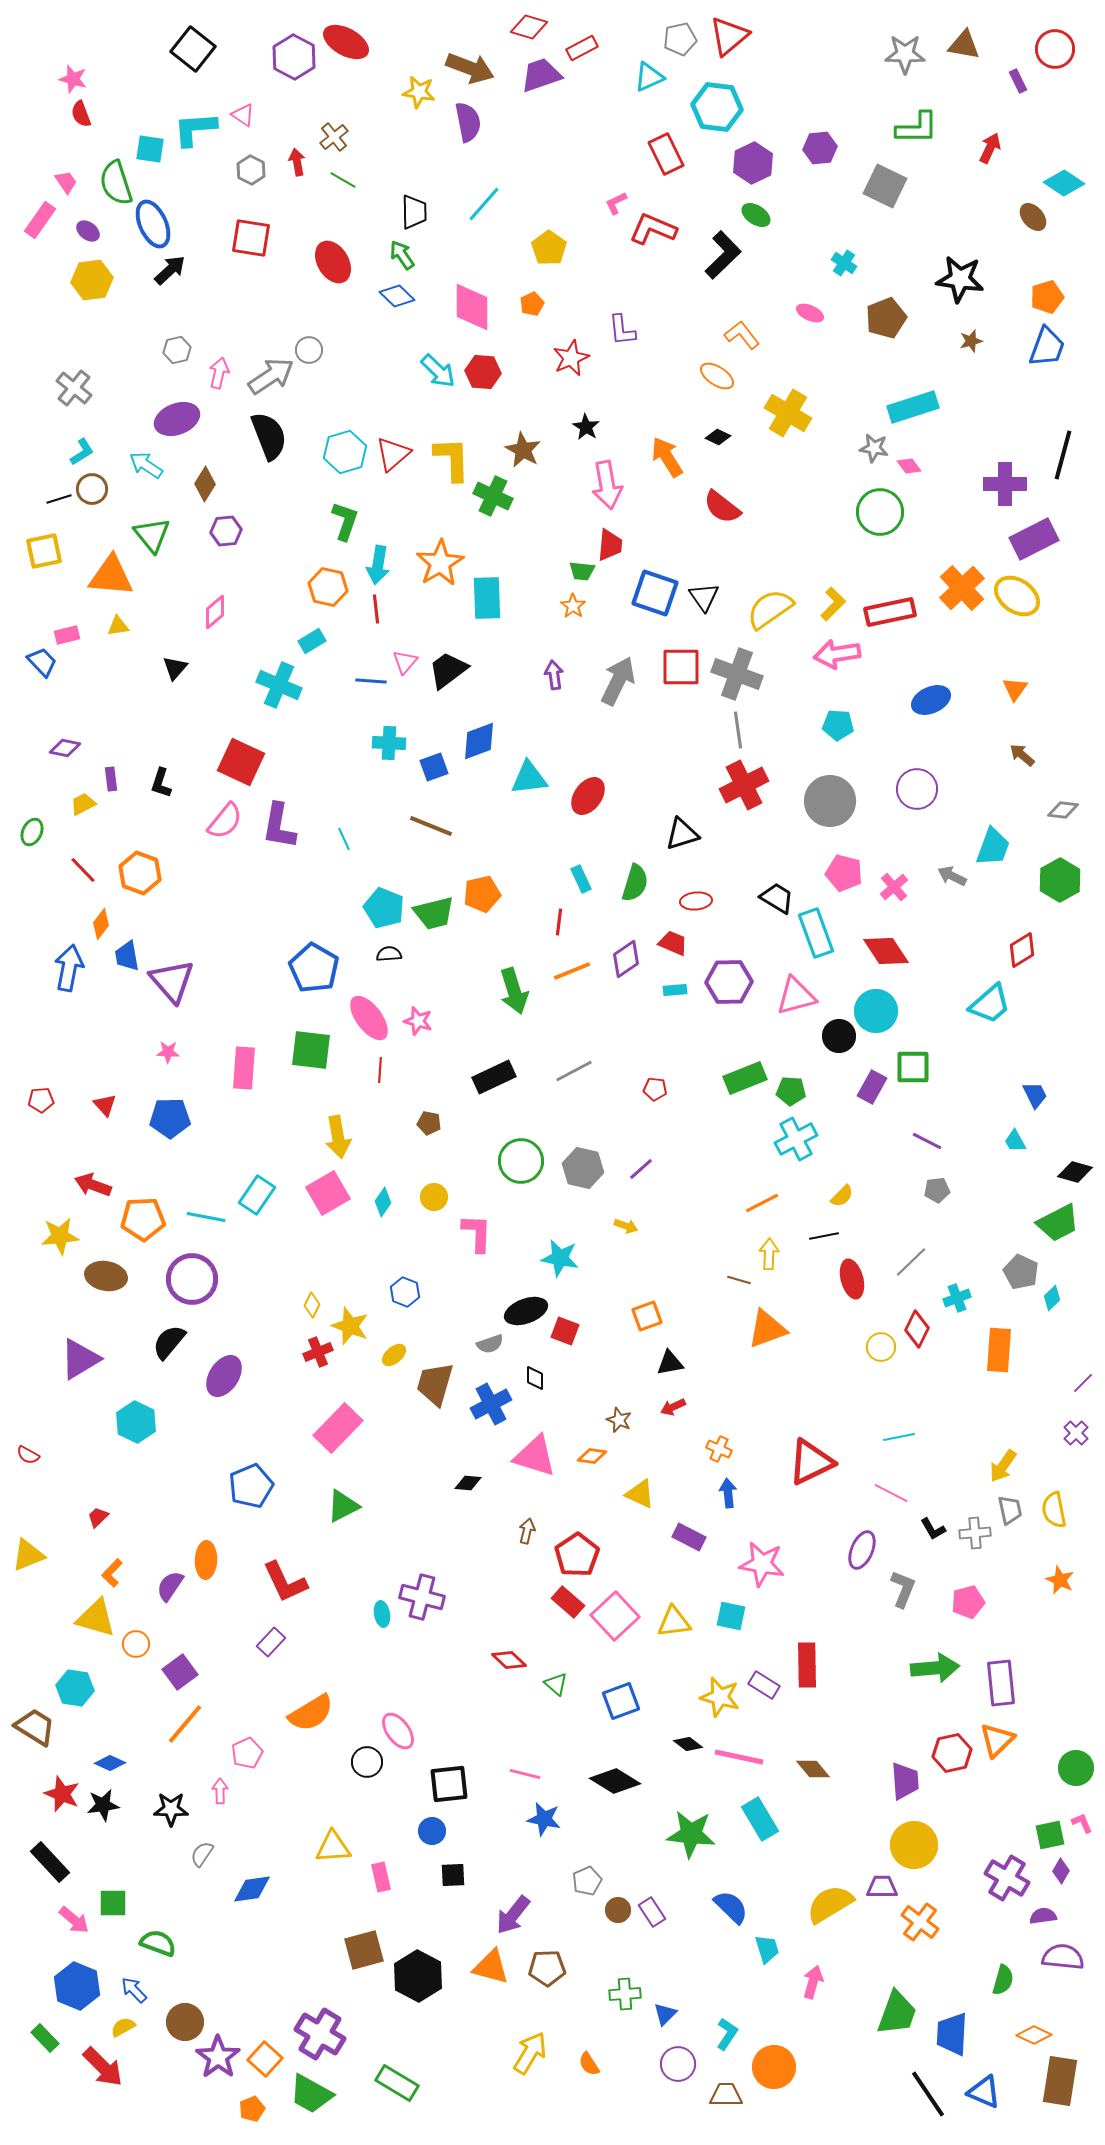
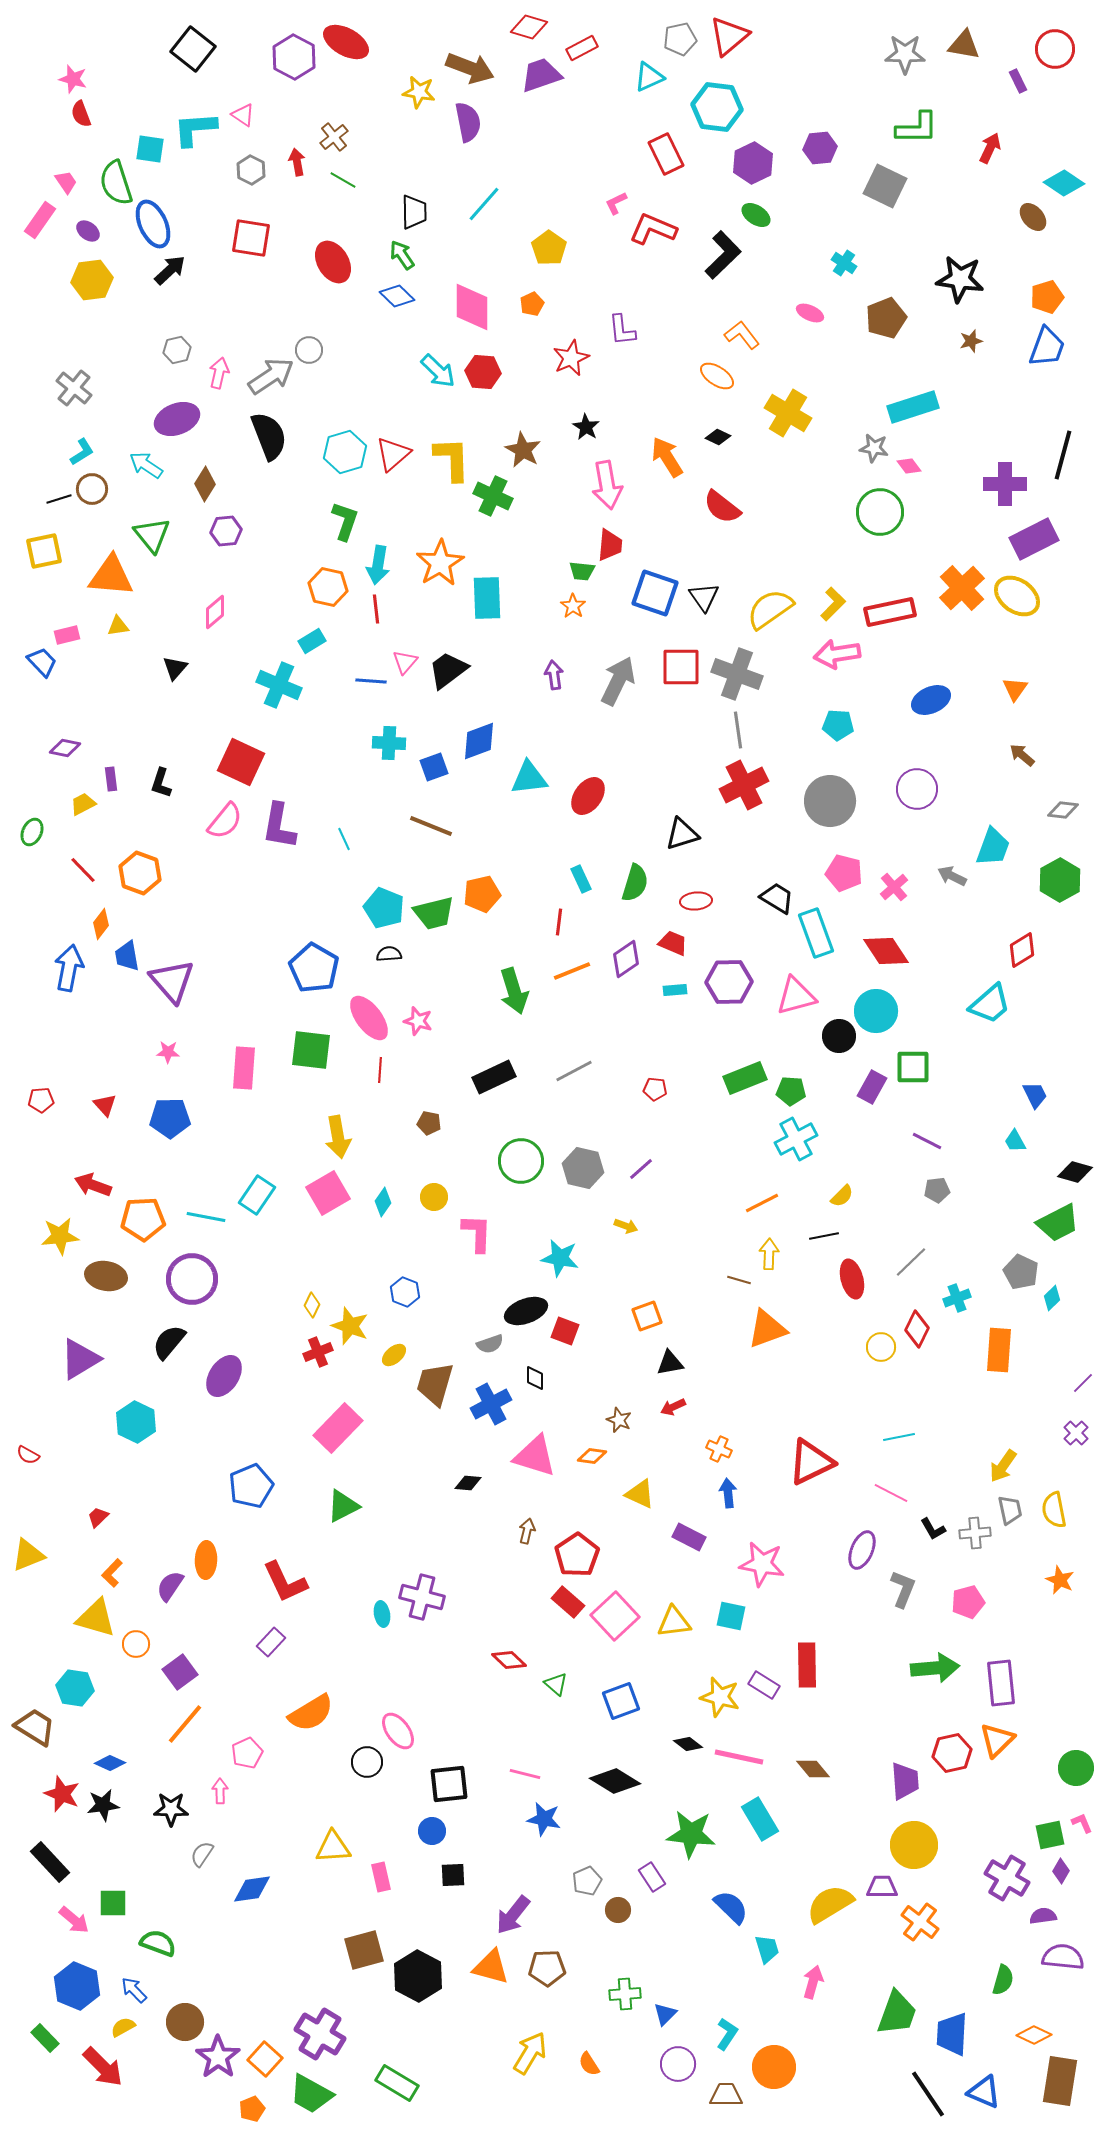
purple rectangle at (652, 1912): moved 35 px up
